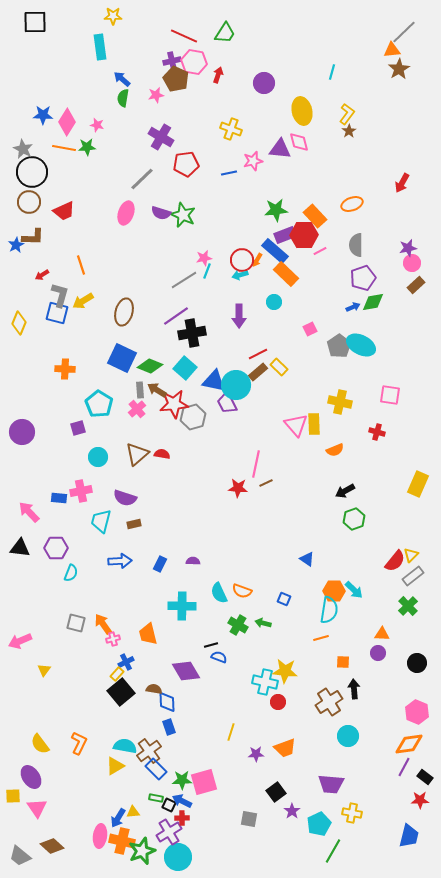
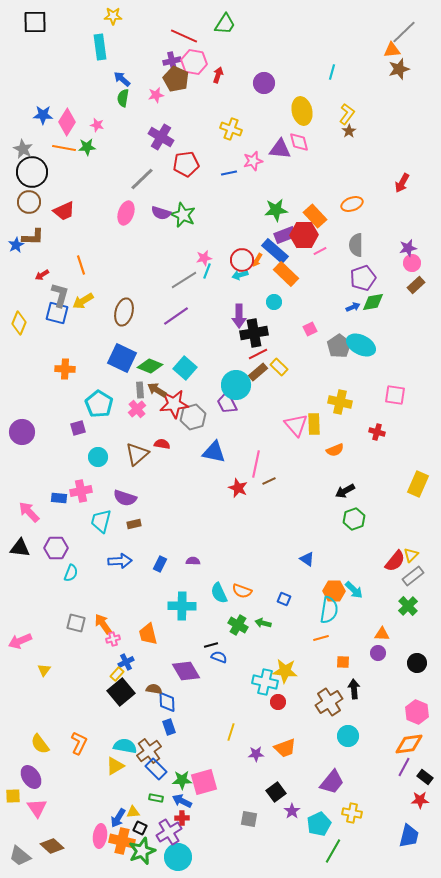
green trapezoid at (225, 33): moved 9 px up
brown star at (399, 69): rotated 15 degrees clockwise
black cross at (192, 333): moved 62 px right
blue triangle at (214, 381): moved 71 px down
pink square at (390, 395): moved 5 px right
red semicircle at (162, 454): moved 10 px up
brown line at (266, 483): moved 3 px right, 2 px up
red star at (238, 488): rotated 18 degrees clockwise
purple trapezoid at (331, 784): moved 1 px right, 2 px up; rotated 56 degrees counterclockwise
black square at (169, 805): moved 29 px left, 23 px down
